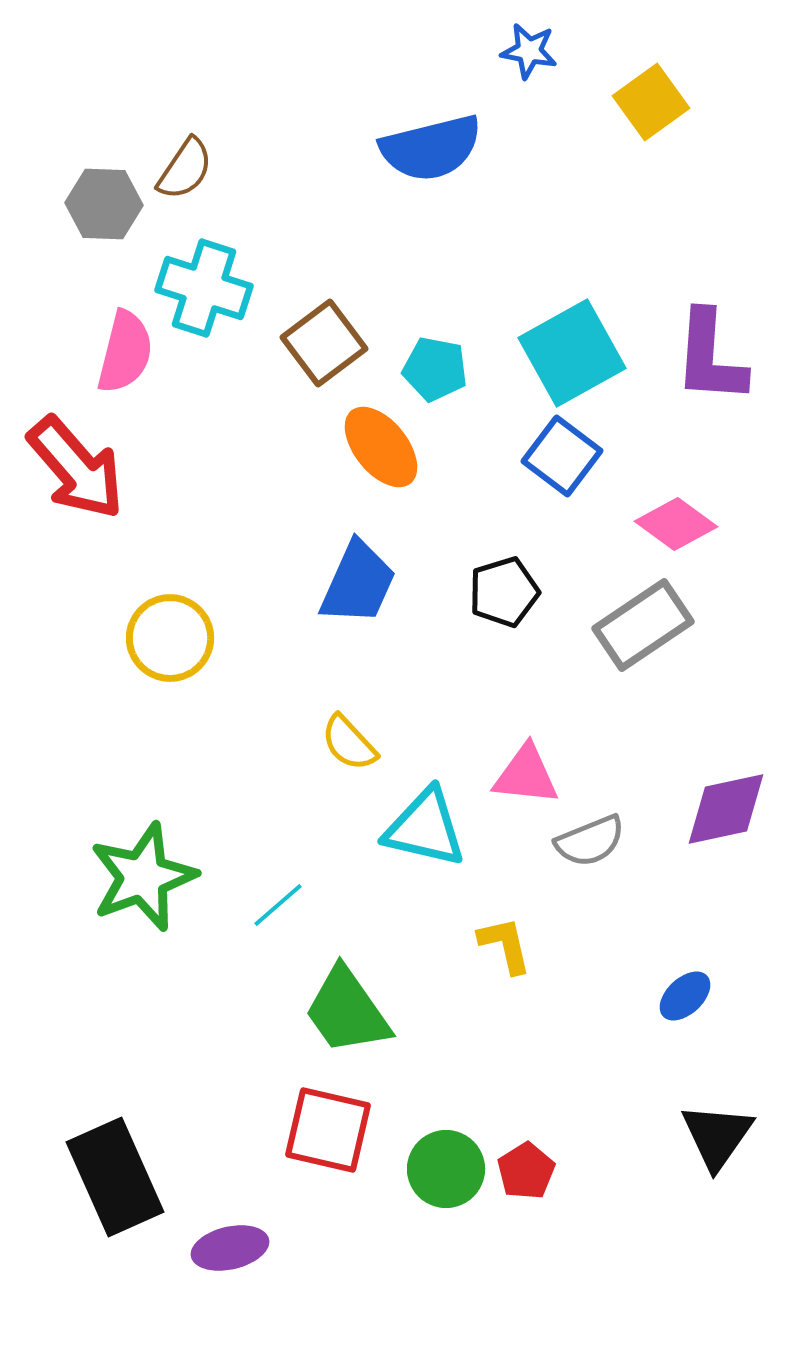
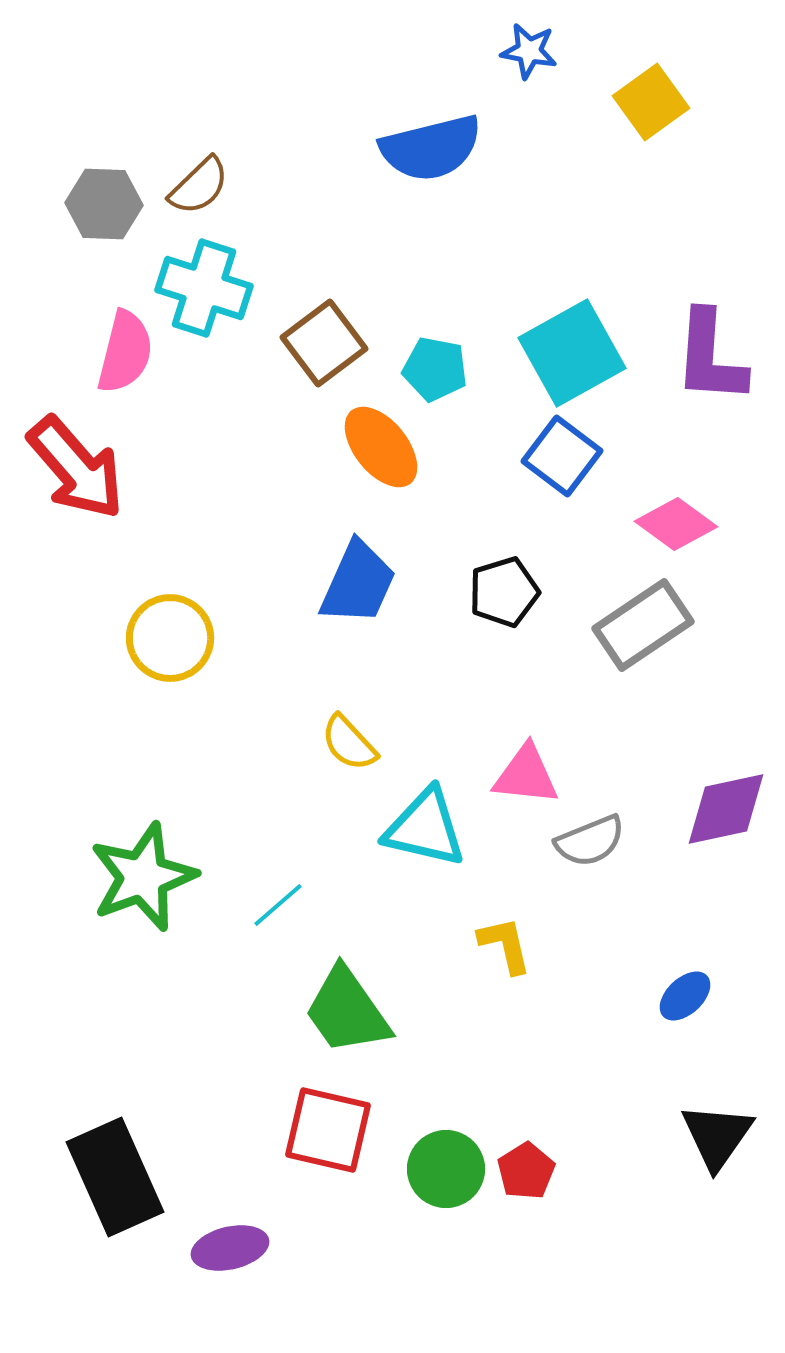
brown semicircle: moved 14 px right, 17 px down; rotated 12 degrees clockwise
